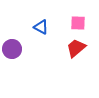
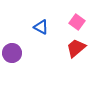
pink square: moved 1 px left, 1 px up; rotated 35 degrees clockwise
purple circle: moved 4 px down
